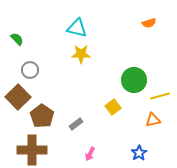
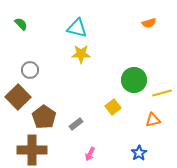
green semicircle: moved 4 px right, 15 px up
yellow line: moved 2 px right, 3 px up
brown pentagon: moved 2 px right, 1 px down
